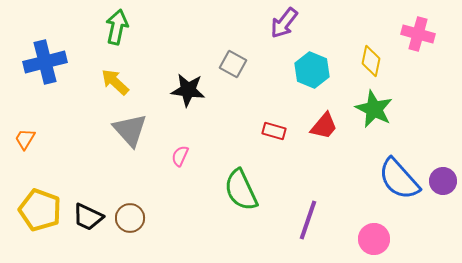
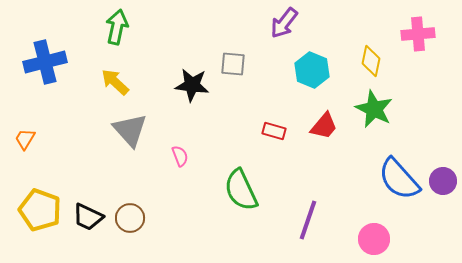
pink cross: rotated 20 degrees counterclockwise
gray square: rotated 24 degrees counterclockwise
black star: moved 4 px right, 5 px up
pink semicircle: rotated 135 degrees clockwise
